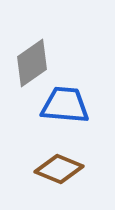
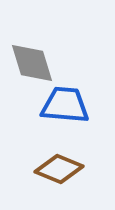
gray diamond: rotated 72 degrees counterclockwise
